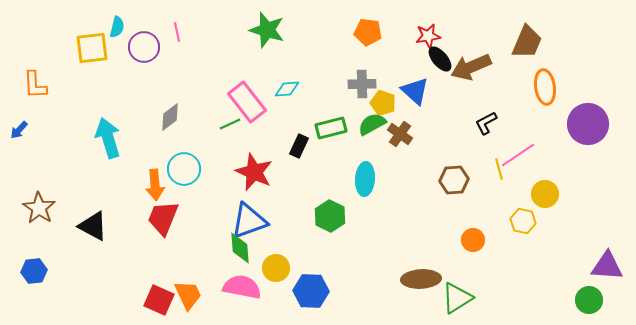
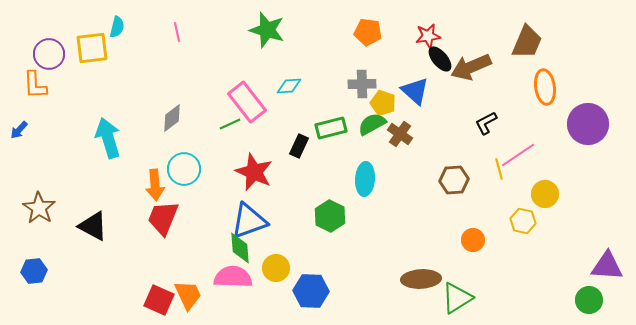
purple circle at (144, 47): moved 95 px left, 7 px down
cyan diamond at (287, 89): moved 2 px right, 3 px up
gray diamond at (170, 117): moved 2 px right, 1 px down
pink semicircle at (242, 287): moved 9 px left, 10 px up; rotated 9 degrees counterclockwise
